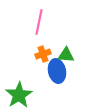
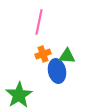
green triangle: moved 1 px right, 1 px down
